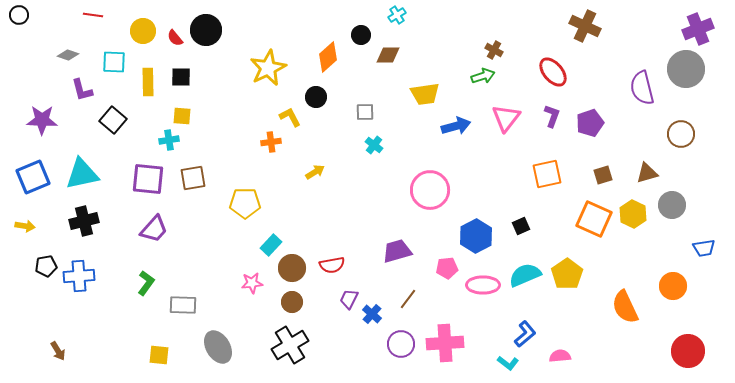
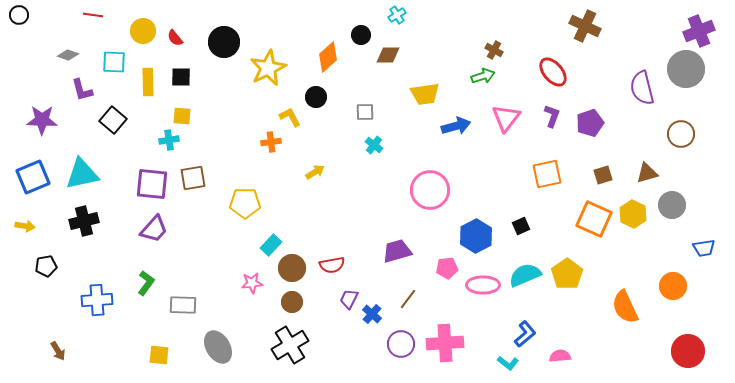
purple cross at (698, 29): moved 1 px right, 2 px down
black circle at (206, 30): moved 18 px right, 12 px down
purple square at (148, 179): moved 4 px right, 5 px down
blue cross at (79, 276): moved 18 px right, 24 px down
